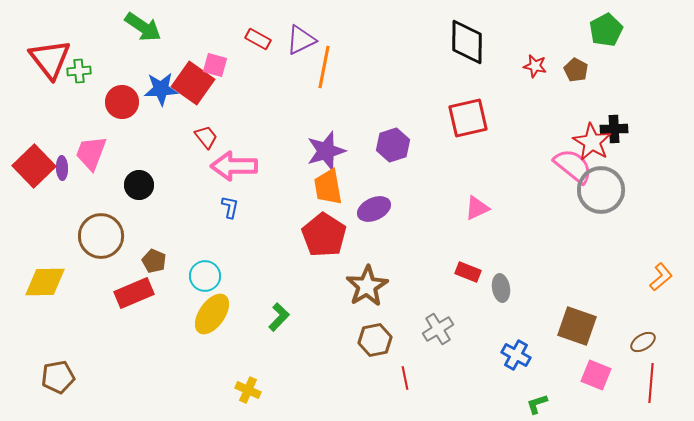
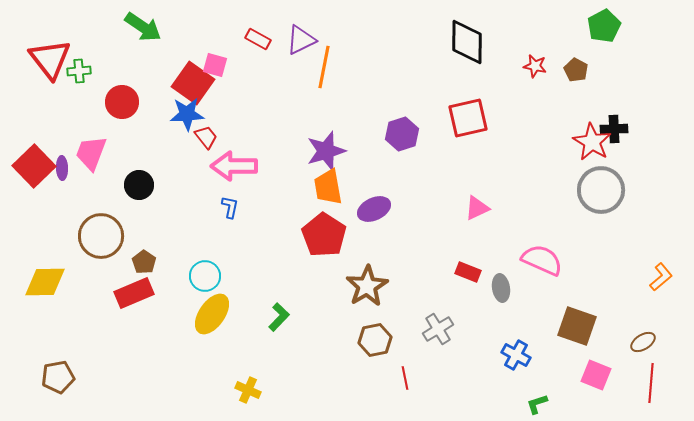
green pentagon at (606, 30): moved 2 px left, 4 px up
blue star at (161, 89): moved 26 px right, 25 px down
purple hexagon at (393, 145): moved 9 px right, 11 px up
pink semicircle at (573, 166): moved 31 px left, 94 px down; rotated 15 degrees counterclockwise
brown pentagon at (154, 261): moved 10 px left, 1 px down; rotated 10 degrees clockwise
